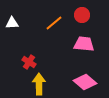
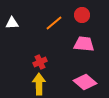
red cross: moved 11 px right; rotated 32 degrees clockwise
